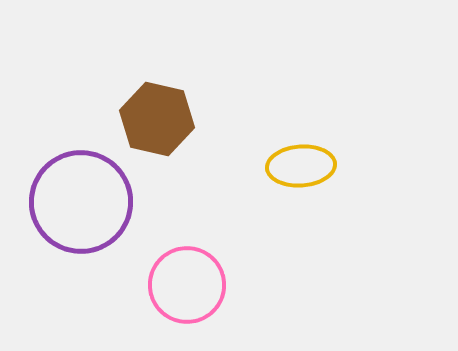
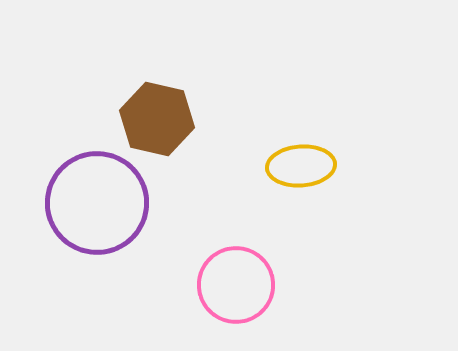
purple circle: moved 16 px right, 1 px down
pink circle: moved 49 px right
